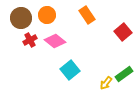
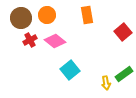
orange rectangle: rotated 24 degrees clockwise
yellow arrow: rotated 48 degrees counterclockwise
